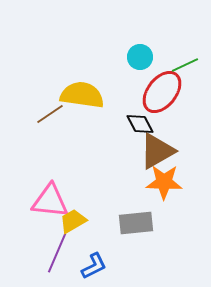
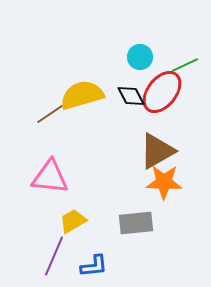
yellow semicircle: rotated 24 degrees counterclockwise
black diamond: moved 9 px left, 28 px up
pink triangle: moved 24 px up
purple line: moved 3 px left, 3 px down
blue L-shape: rotated 20 degrees clockwise
